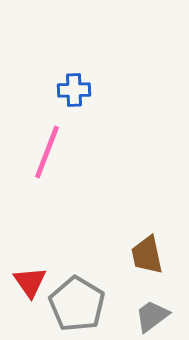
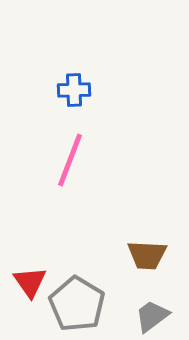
pink line: moved 23 px right, 8 px down
brown trapezoid: rotated 75 degrees counterclockwise
